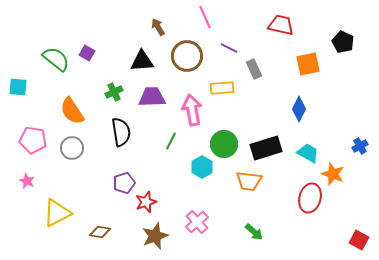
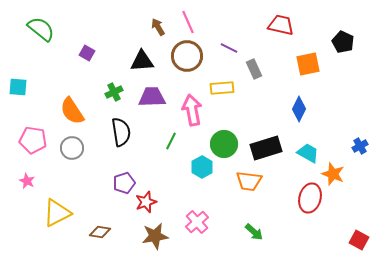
pink line: moved 17 px left, 5 px down
green semicircle: moved 15 px left, 30 px up
brown star: rotated 12 degrees clockwise
